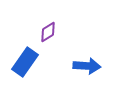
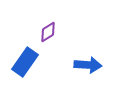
blue arrow: moved 1 px right, 1 px up
